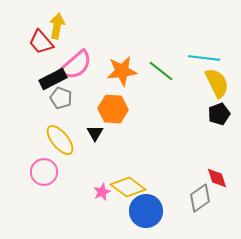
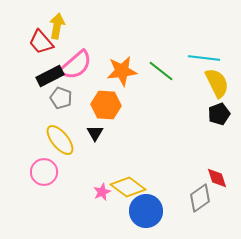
black rectangle: moved 3 px left, 3 px up
orange hexagon: moved 7 px left, 4 px up
